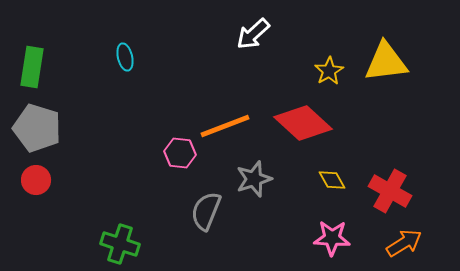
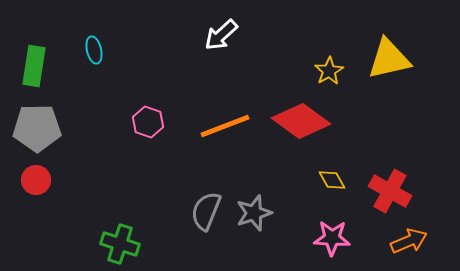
white arrow: moved 32 px left, 1 px down
cyan ellipse: moved 31 px left, 7 px up
yellow triangle: moved 3 px right, 3 px up; rotated 6 degrees counterclockwise
green rectangle: moved 2 px right, 1 px up
red diamond: moved 2 px left, 2 px up; rotated 6 degrees counterclockwise
gray pentagon: rotated 18 degrees counterclockwise
pink hexagon: moved 32 px left, 31 px up; rotated 12 degrees clockwise
gray star: moved 34 px down
orange arrow: moved 5 px right, 2 px up; rotated 9 degrees clockwise
